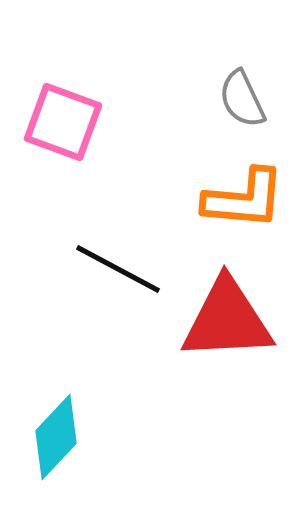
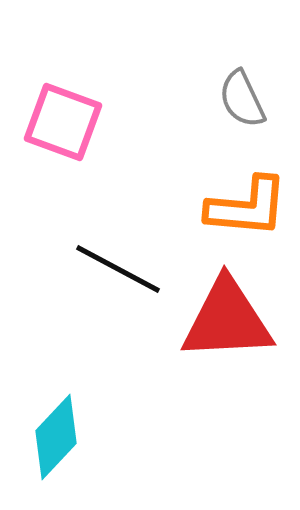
orange L-shape: moved 3 px right, 8 px down
